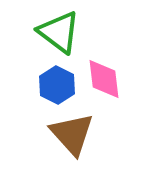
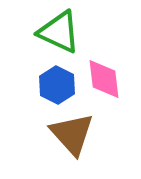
green triangle: rotated 12 degrees counterclockwise
